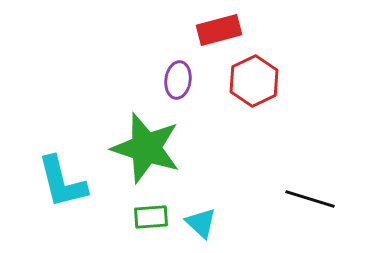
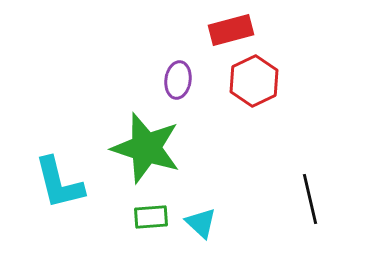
red rectangle: moved 12 px right
cyan L-shape: moved 3 px left, 1 px down
black line: rotated 60 degrees clockwise
